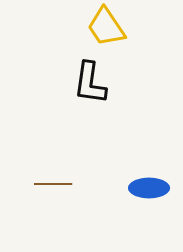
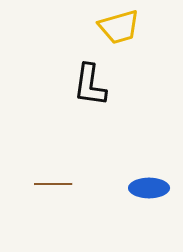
yellow trapezoid: moved 13 px right; rotated 72 degrees counterclockwise
black L-shape: moved 2 px down
